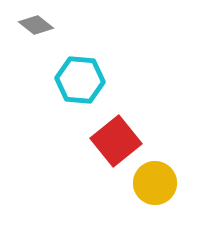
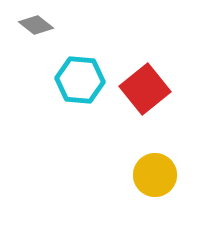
red square: moved 29 px right, 52 px up
yellow circle: moved 8 px up
